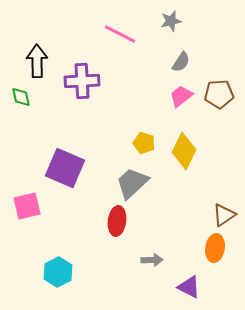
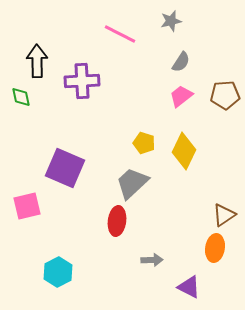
brown pentagon: moved 6 px right, 1 px down
